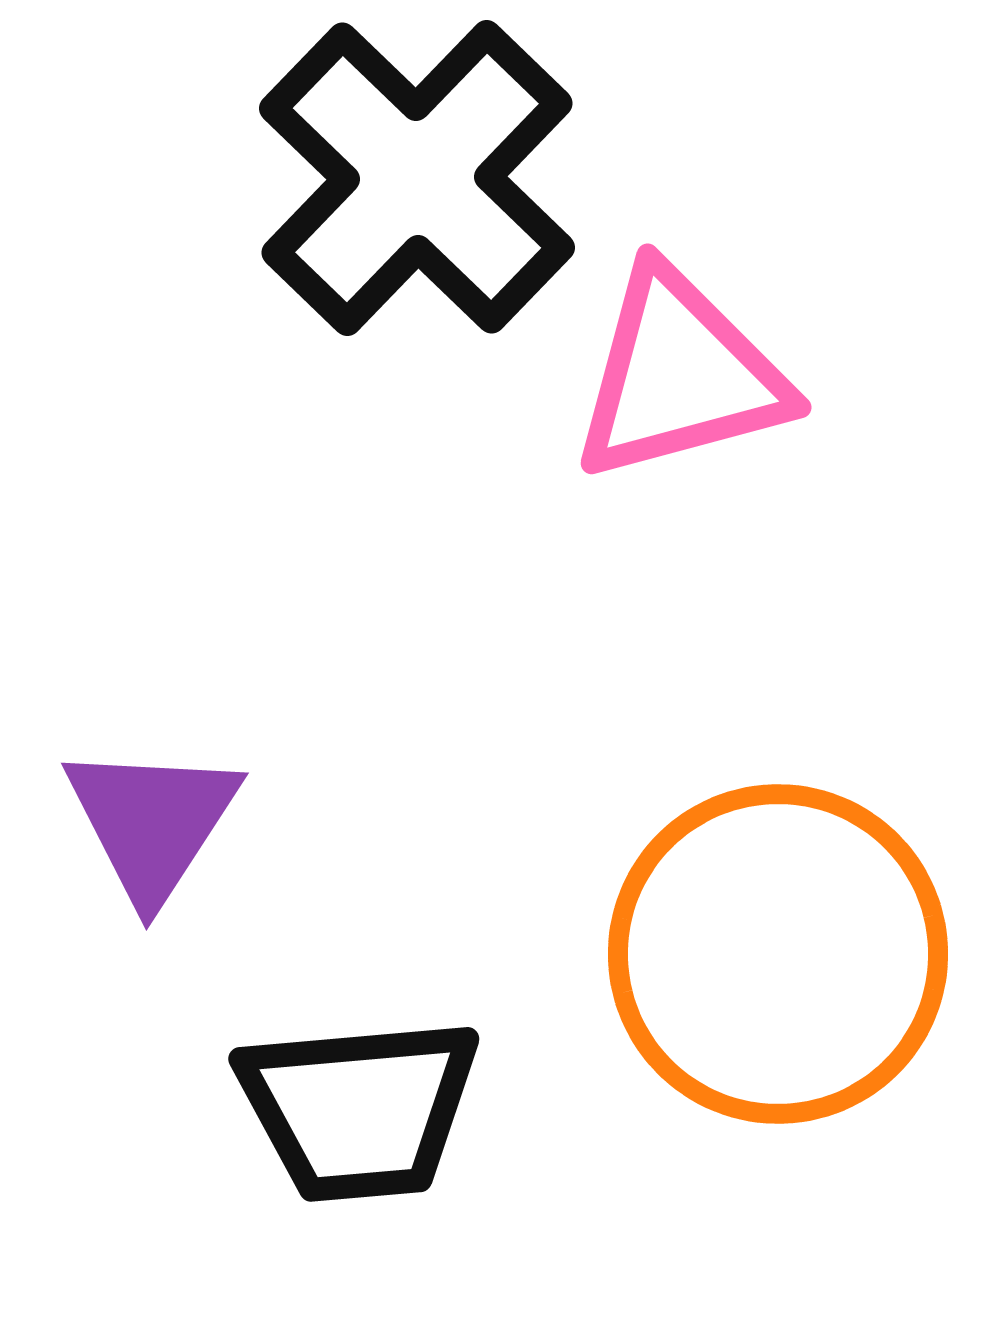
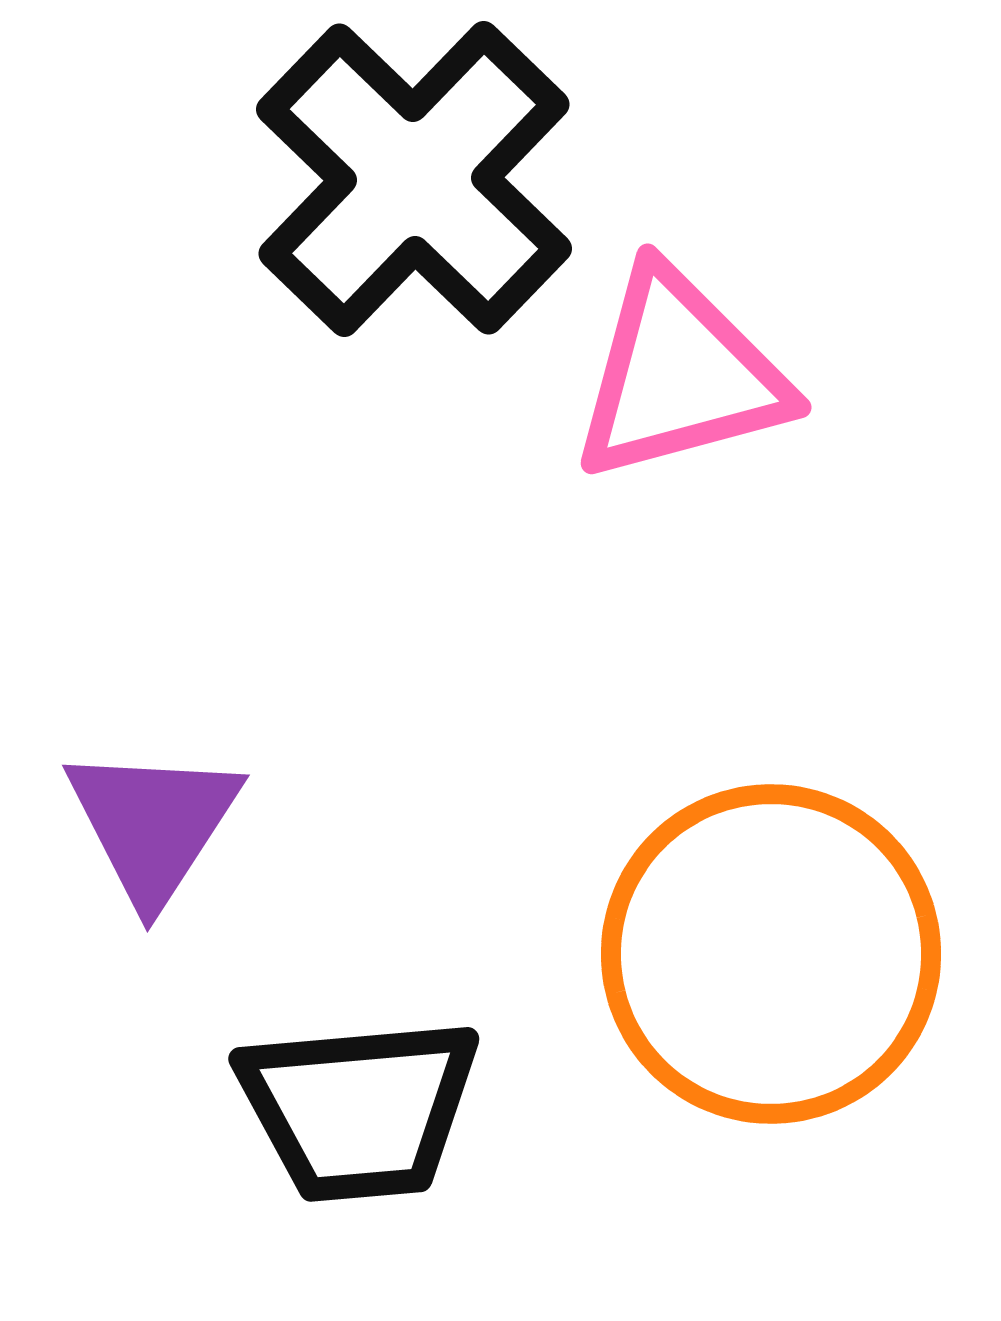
black cross: moved 3 px left, 1 px down
purple triangle: moved 1 px right, 2 px down
orange circle: moved 7 px left
